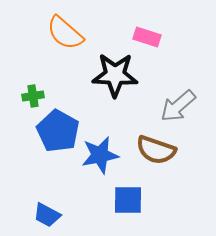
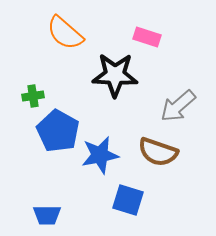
brown semicircle: moved 2 px right, 2 px down
blue square: rotated 16 degrees clockwise
blue trapezoid: rotated 28 degrees counterclockwise
